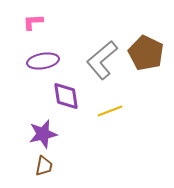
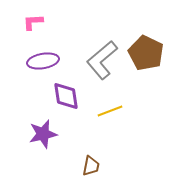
brown trapezoid: moved 47 px right
